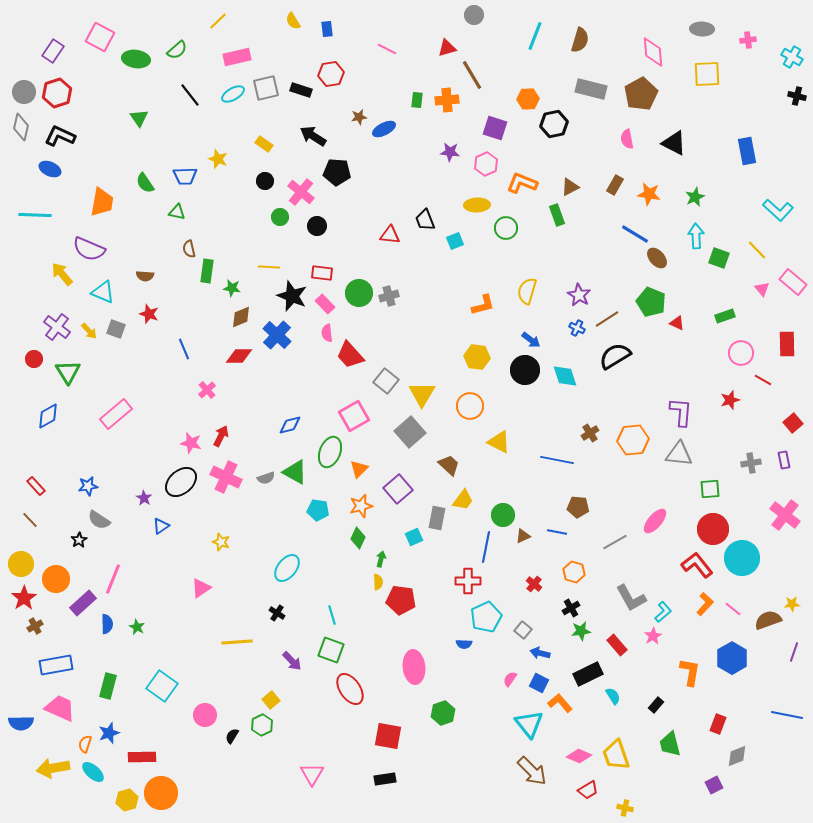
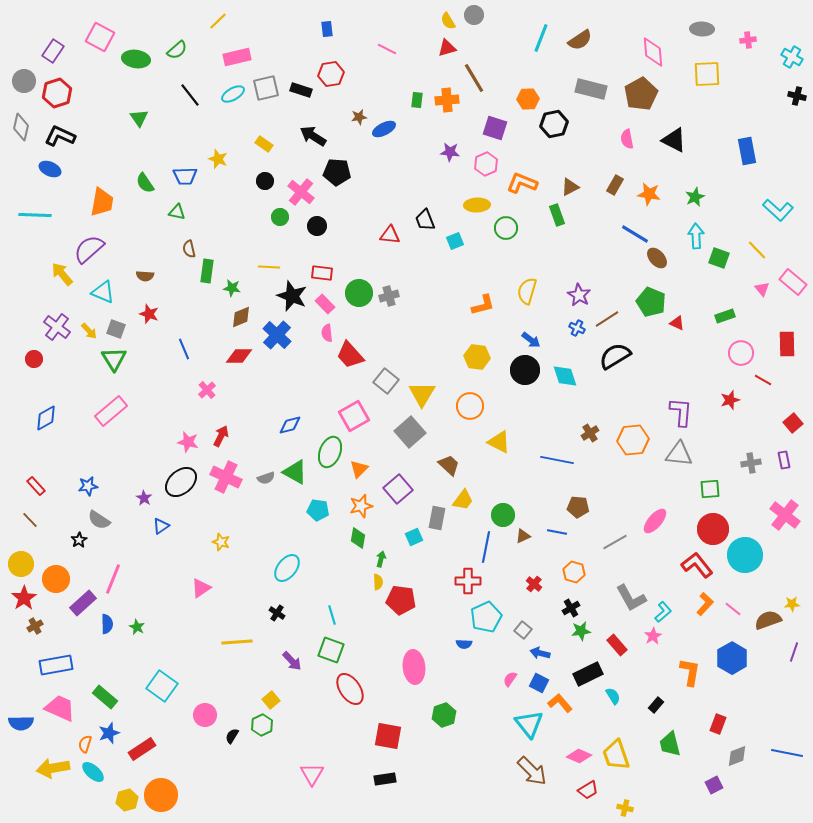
yellow semicircle at (293, 21): moved 155 px right
cyan line at (535, 36): moved 6 px right, 2 px down
brown semicircle at (580, 40): rotated 40 degrees clockwise
brown line at (472, 75): moved 2 px right, 3 px down
gray circle at (24, 92): moved 11 px up
black triangle at (674, 143): moved 3 px up
purple semicircle at (89, 249): rotated 116 degrees clockwise
green triangle at (68, 372): moved 46 px right, 13 px up
pink rectangle at (116, 414): moved 5 px left, 3 px up
blue diamond at (48, 416): moved 2 px left, 2 px down
pink star at (191, 443): moved 3 px left, 1 px up
green diamond at (358, 538): rotated 15 degrees counterclockwise
cyan circle at (742, 558): moved 3 px right, 3 px up
green rectangle at (108, 686): moved 3 px left, 11 px down; rotated 65 degrees counterclockwise
green hexagon at (443, 713): moved 1 px right, 2 px down
blue line at (787, 715): moved 38 px down
red rectangle at (142, 757): moved 8 px up; rotated 32 degrees counterclockwise
orange circle at (161, 793): moved 2 px down
